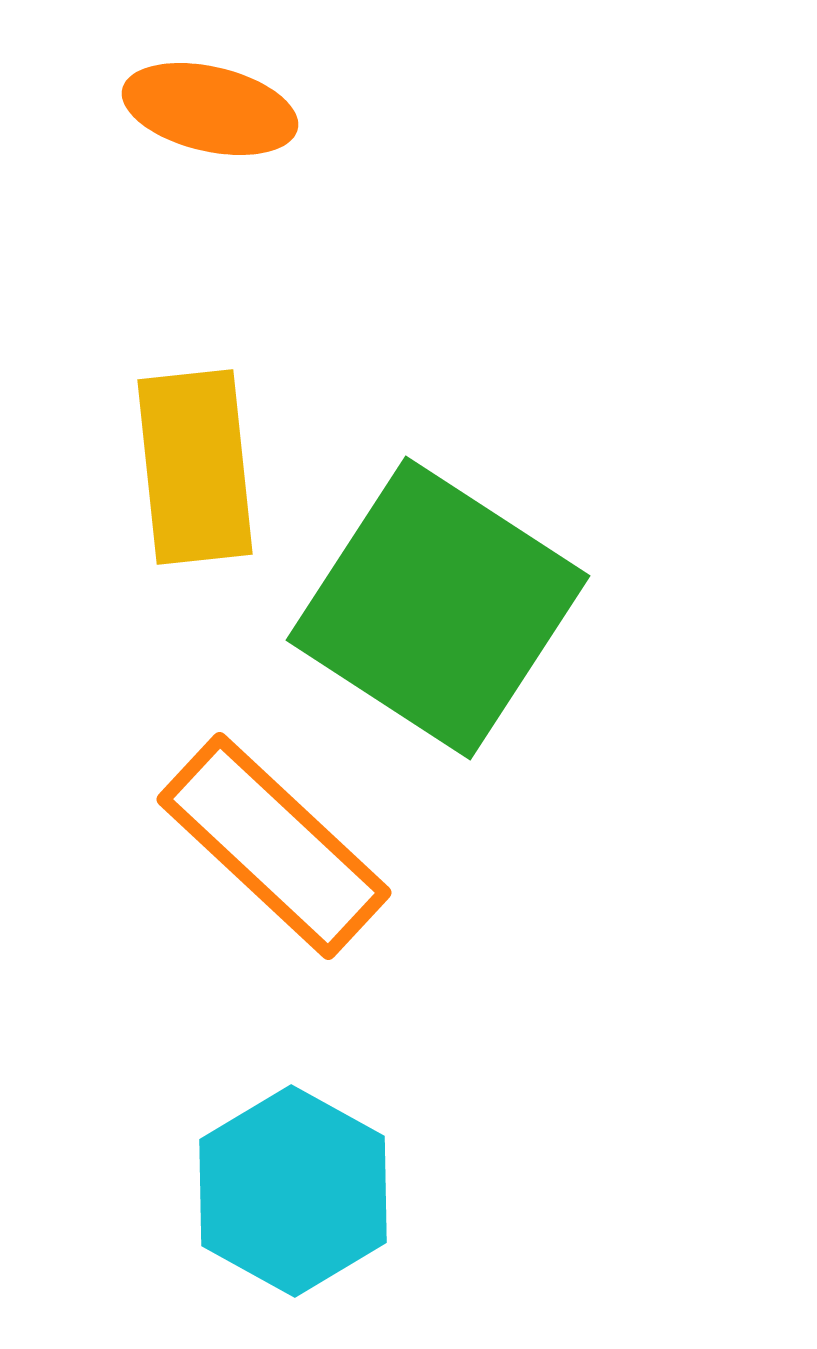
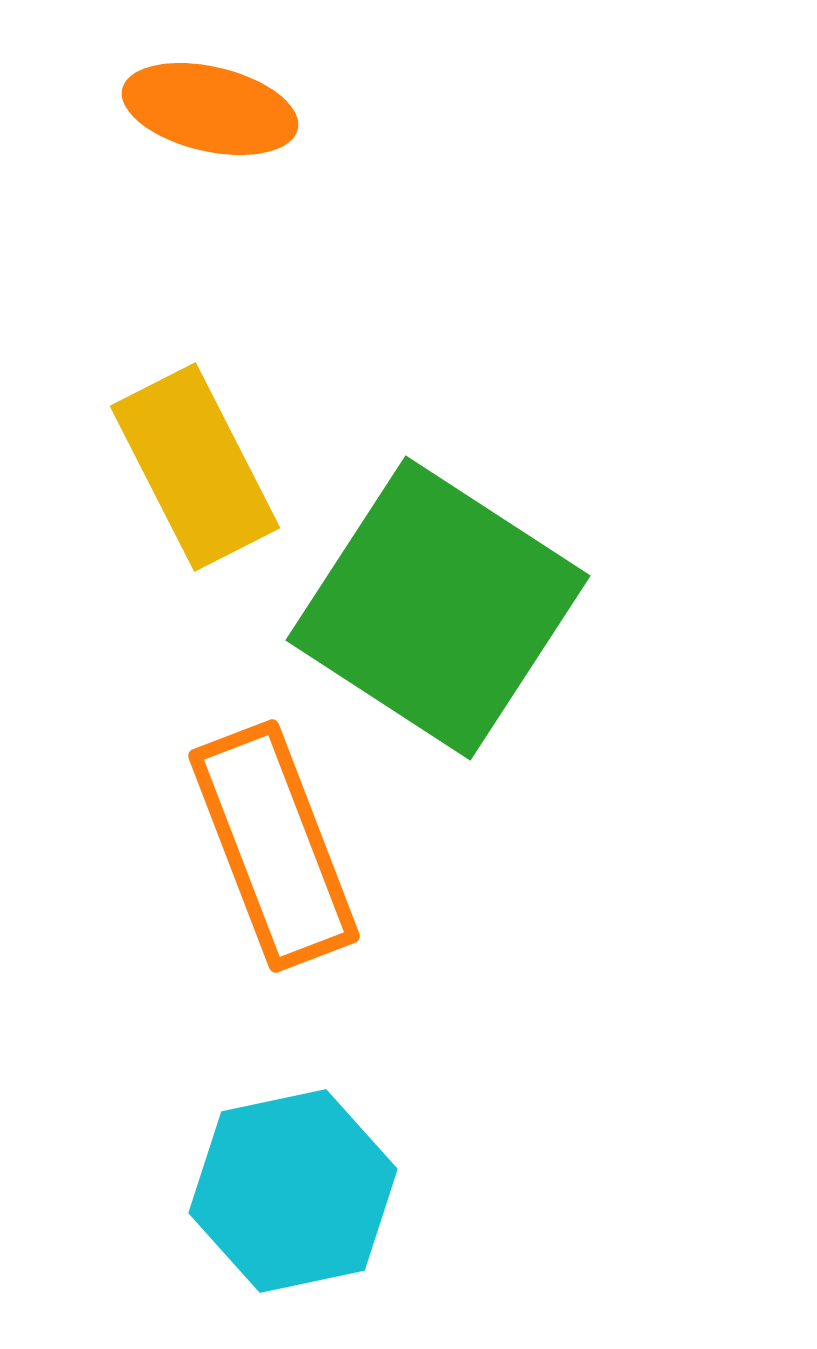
yellow rectangle: rotated 21 degrees counterclockwise
orange rectangle: rotated 26 degrees clockwise
cyan hexagon: rotated 19 degrees clockwise
